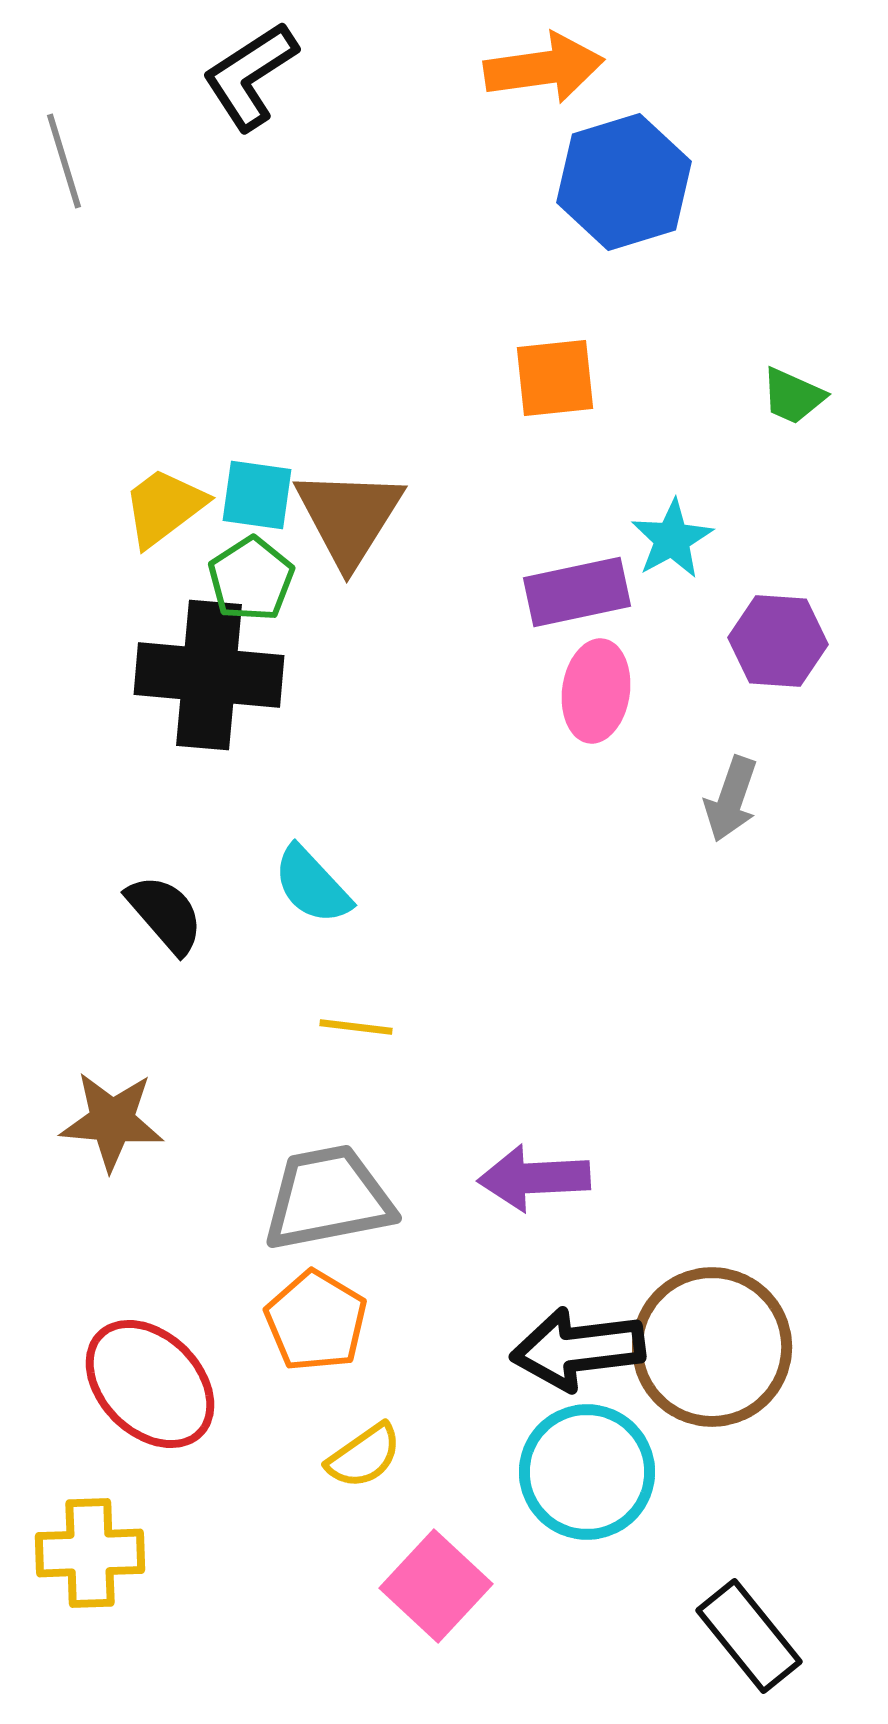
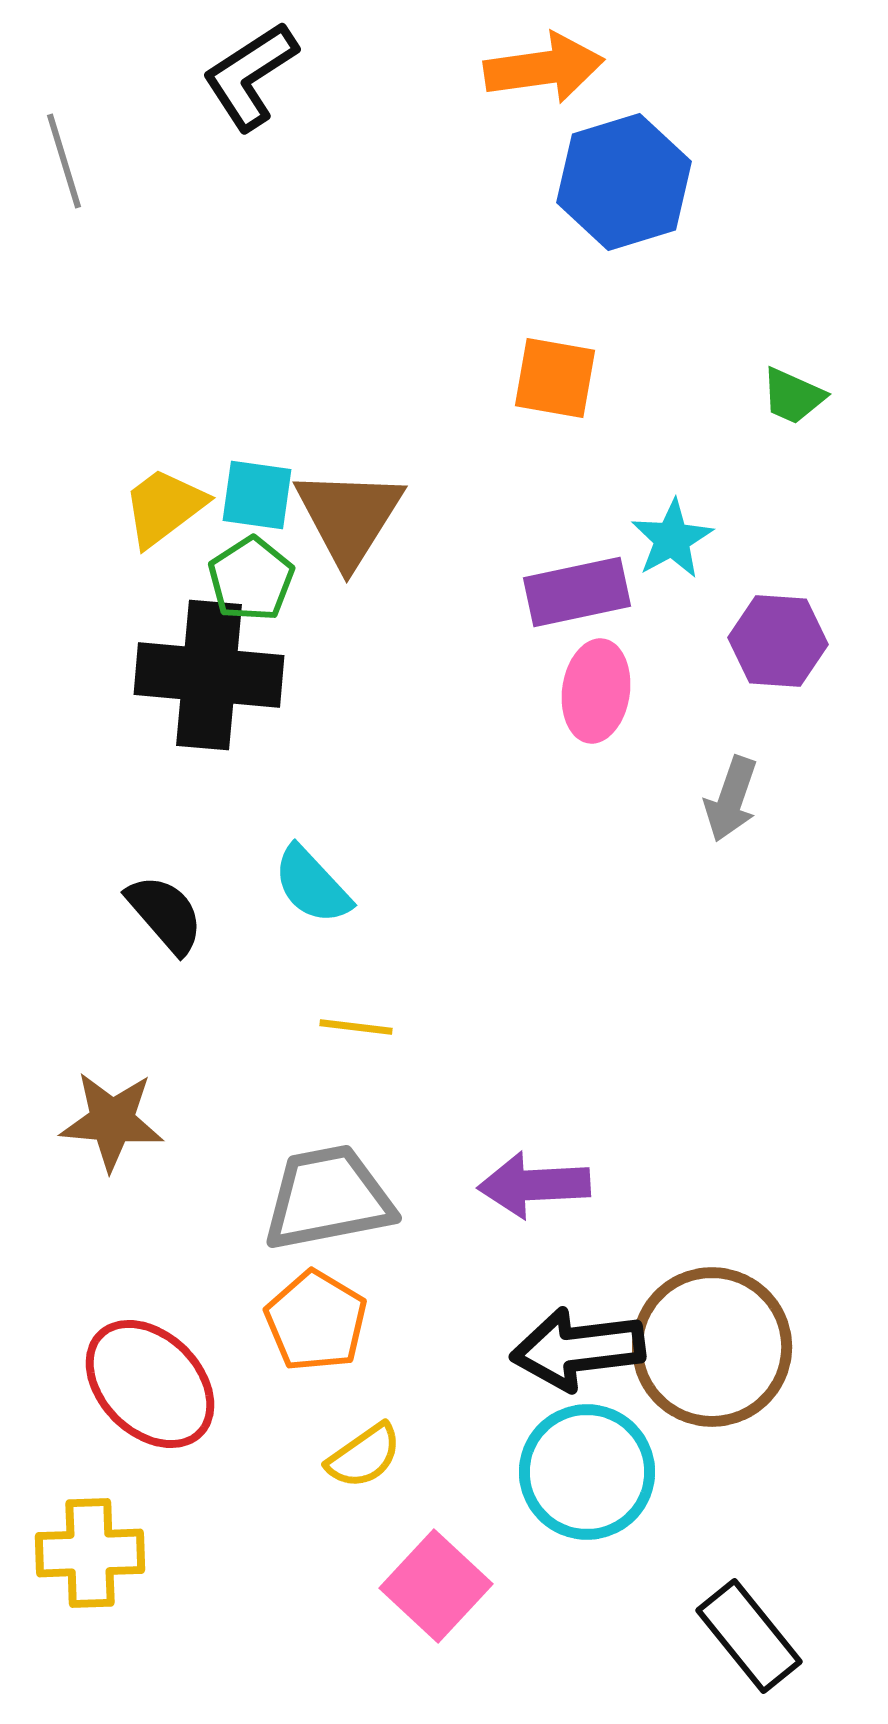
orange square: rotated 16 degrees clockwise
purple arrow: moved 7 px down
